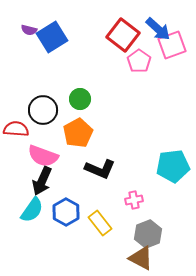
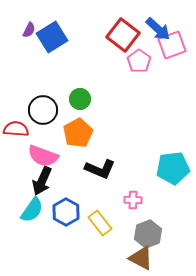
purple semicircle: rotated 77 degrees counterclockwise
cyan pentagon: moved 2 px down
pink cross: moved 1 px left; rotated 12 degrees clockwise
